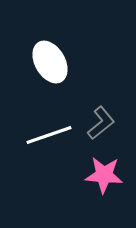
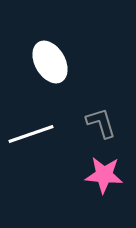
gray L-shape: rotated 68 degrees counterclockwise
white line: moved 18 px left, 1 px up
